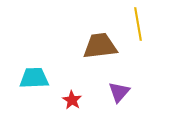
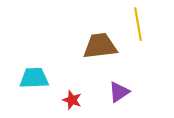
purple triangle: rotated 15 degrees clockwise
red star: rotated 12 degrees counterclockwise
